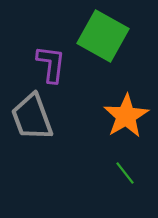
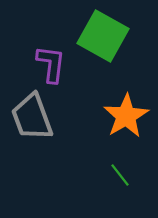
green line: moved 5 px left, 2 px down
